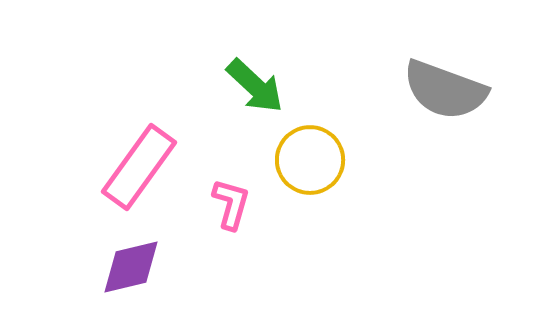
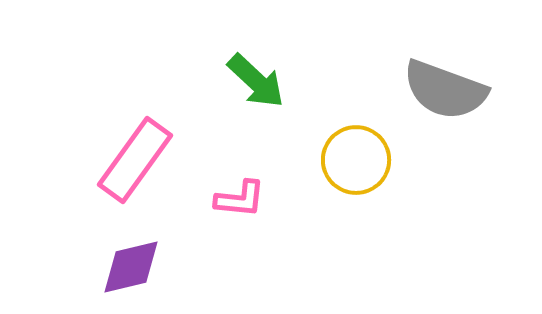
green arrow: moved 1 px right, 5 px up
yellow circle: moved 46 px right
pink rectangle: moved 4 px left, 7 px up
pink L-shape: moved 9 px right, 5 px up; rotated 80 degrees clockwise
